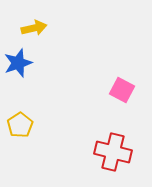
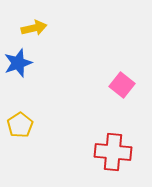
pink square: moved 5 px up; rotated 10 degrees clockwise
red cross: rotated 9 degrees counterclockwise
